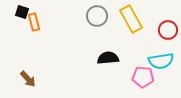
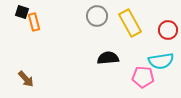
yellow rectangle: moved 1 px left, 4 px down
brown arrow: moved 2 px left
